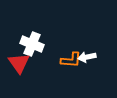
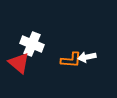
red triangle: rotated 15 degrees counterclockwise
